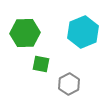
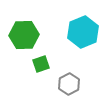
green hexagon: moved 1 px left, 2 px down
green square: rotated 30 degrees counterclockwise
